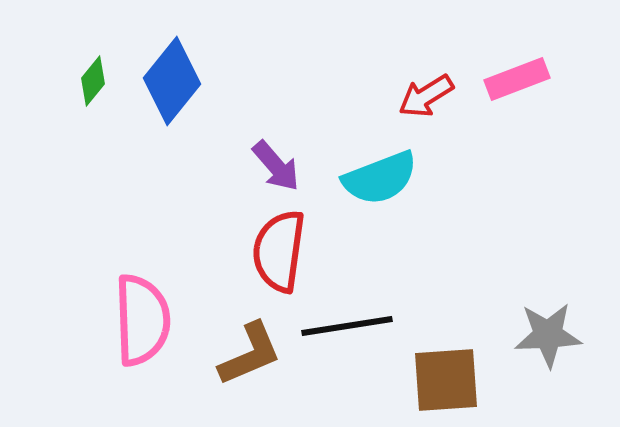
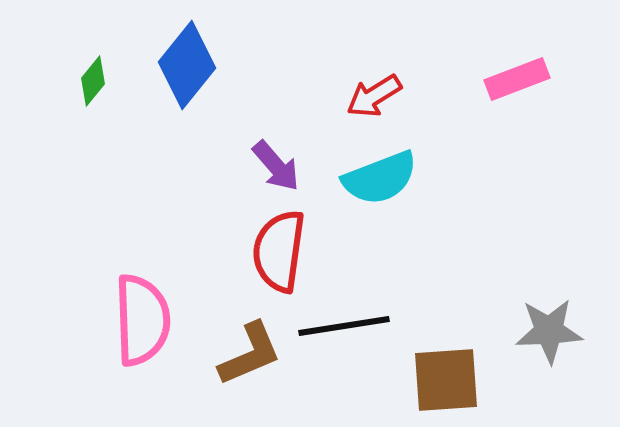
blue diamond: moved 15 px right, 16 px up
red arrow: moved 52 px left
black line: moved 3 px left
gray star: moved 1 px right, 4 px up
